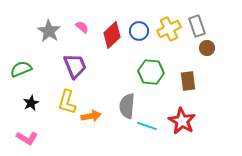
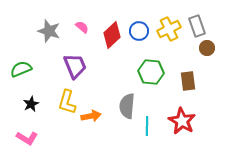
gray star: rotated 15 degrees counterclockwise
black star: moved 1 px down
cyan line: rotated 72 degrees clockwise
